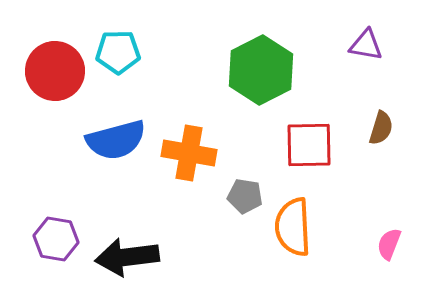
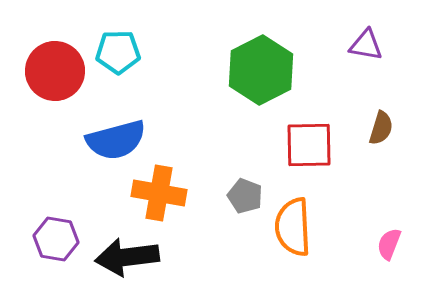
orange cross: moved 30 px left, 40 px down
gray pentagon: rotated 12 degrees clockwise
